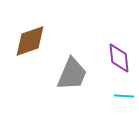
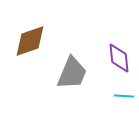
gray trapezoid: moved 1 px up
